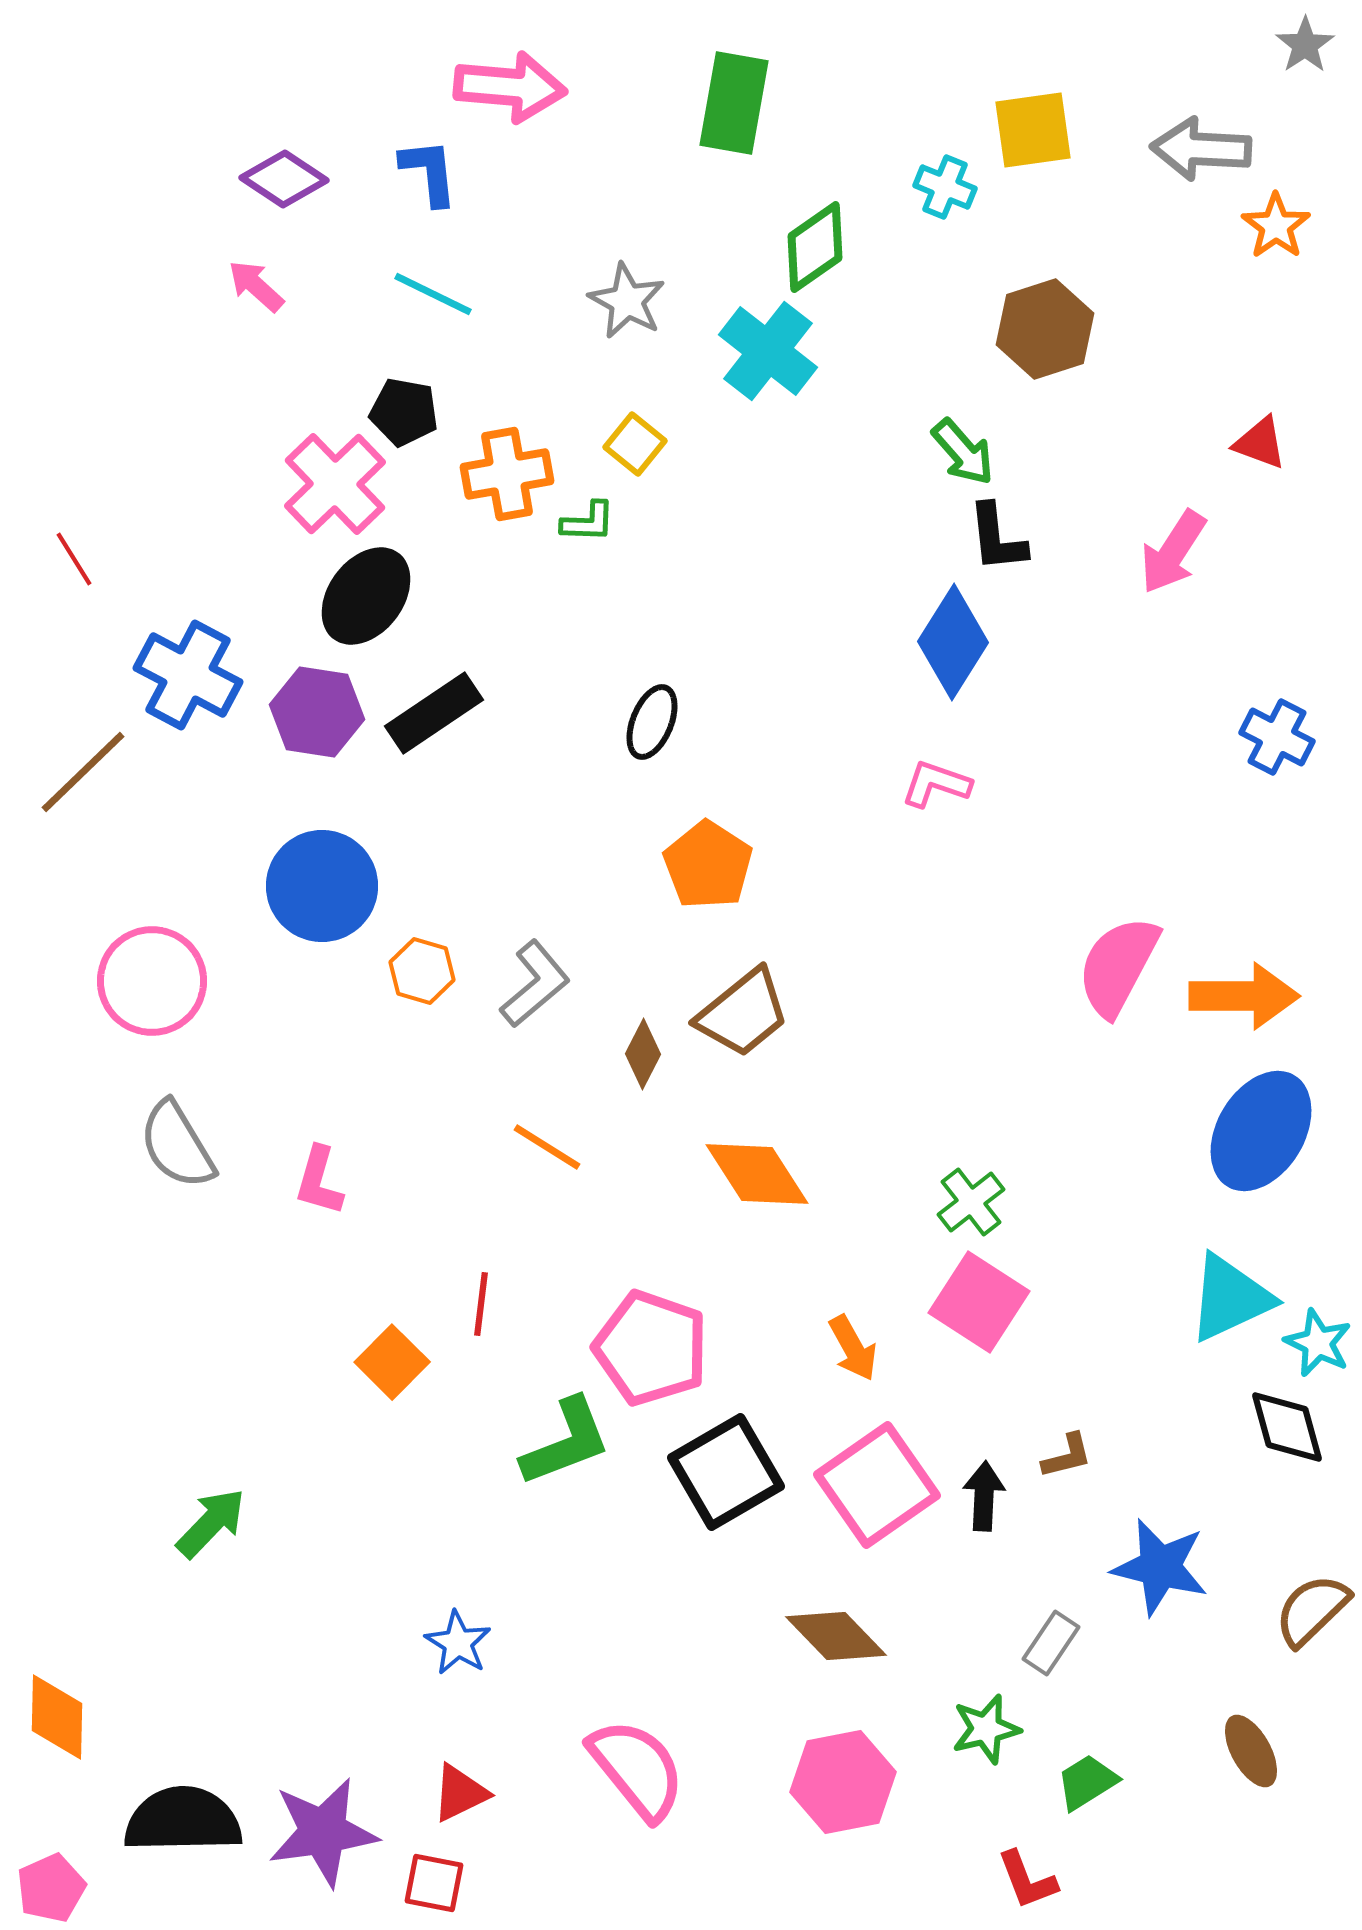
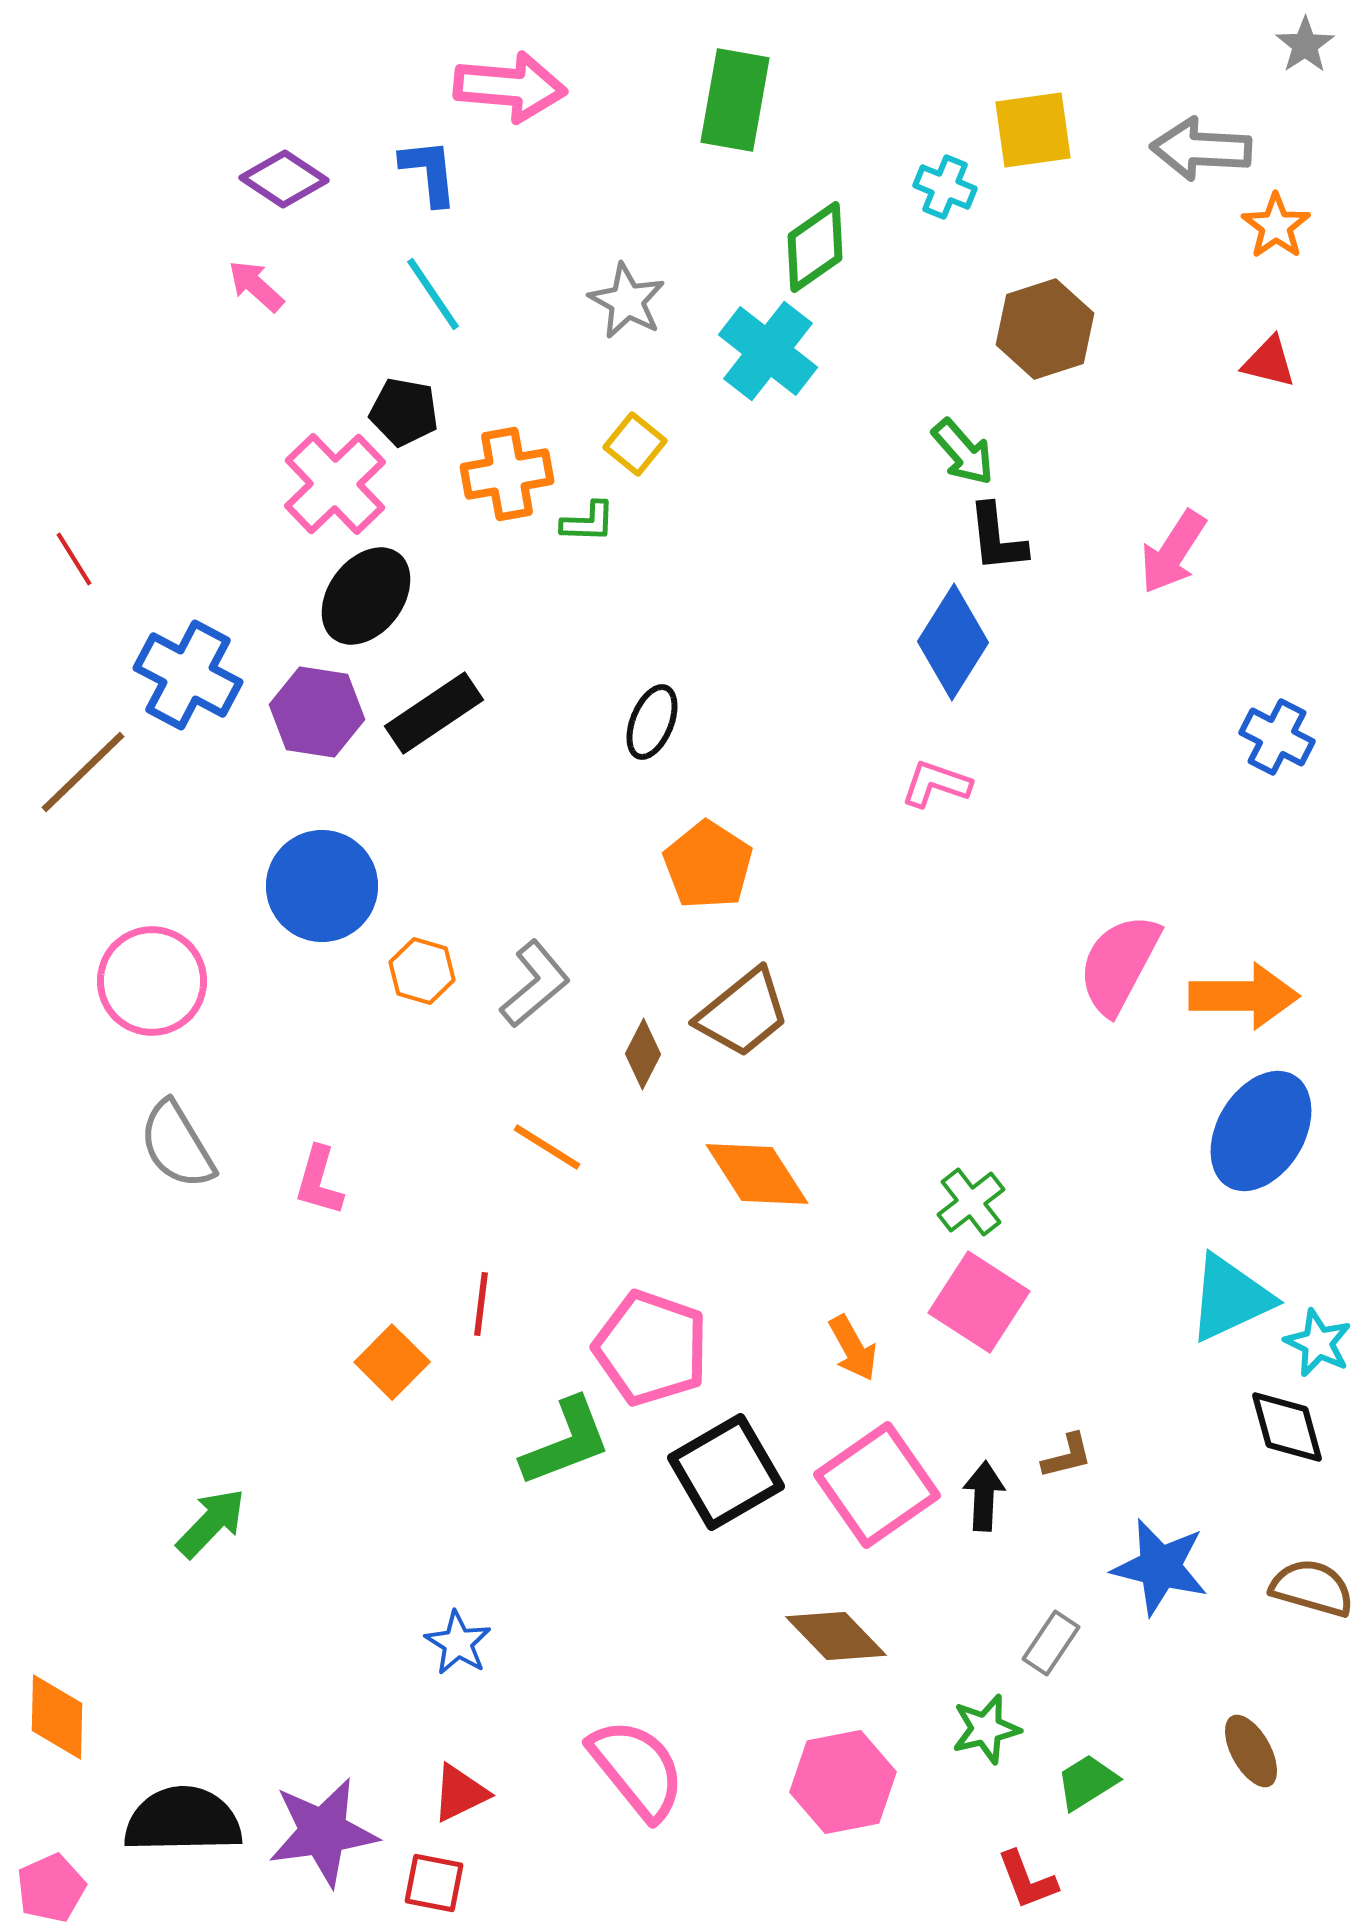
green rectangle at (734, 103): moved 1 px right, 3 px up
cyan line at (433, 294): rotated 30 degrees clockwise
red triangle at (1260, 443): moved 9 px right, 81 px up; rotated 6 degrees counterclockwise
pink semicircle at (1118, 966): moved 1 px right, 2 px up
brown semicircle at (1312, 1610): moved 22 px up; rotated 60 degrees clockwise
